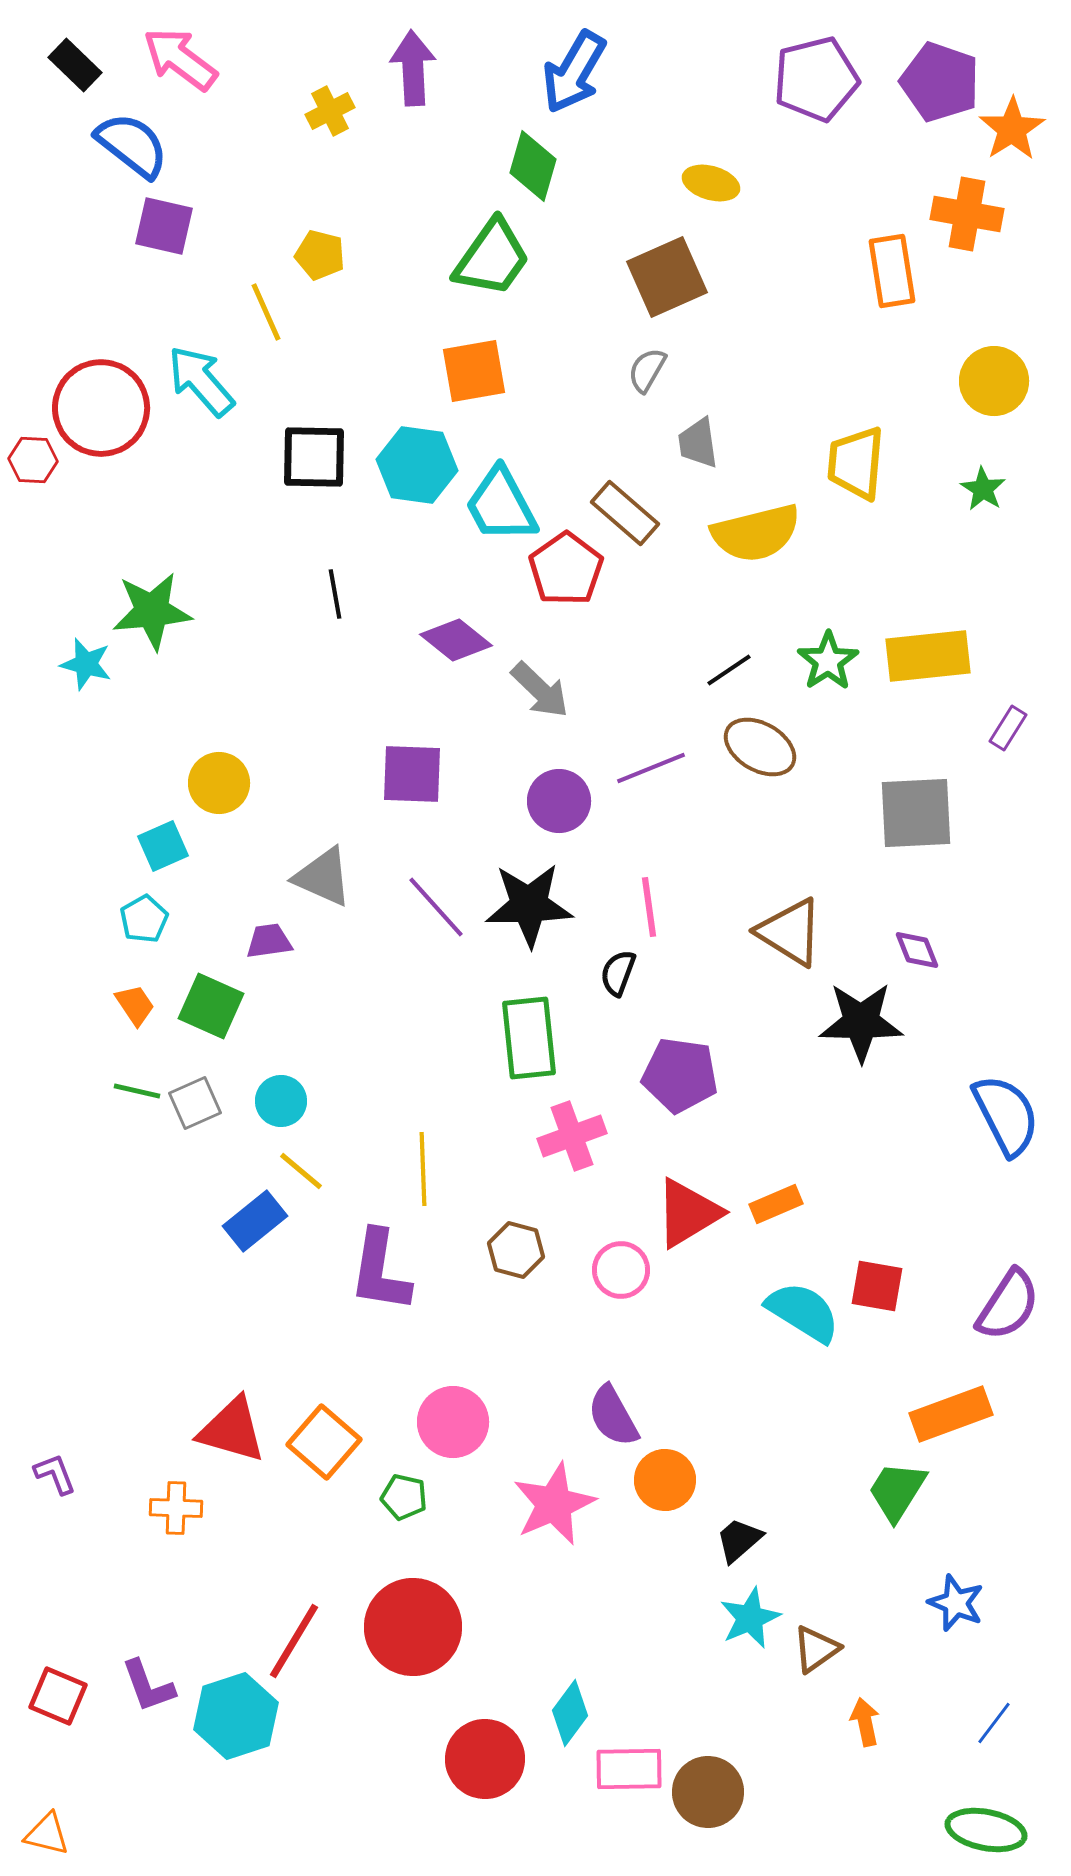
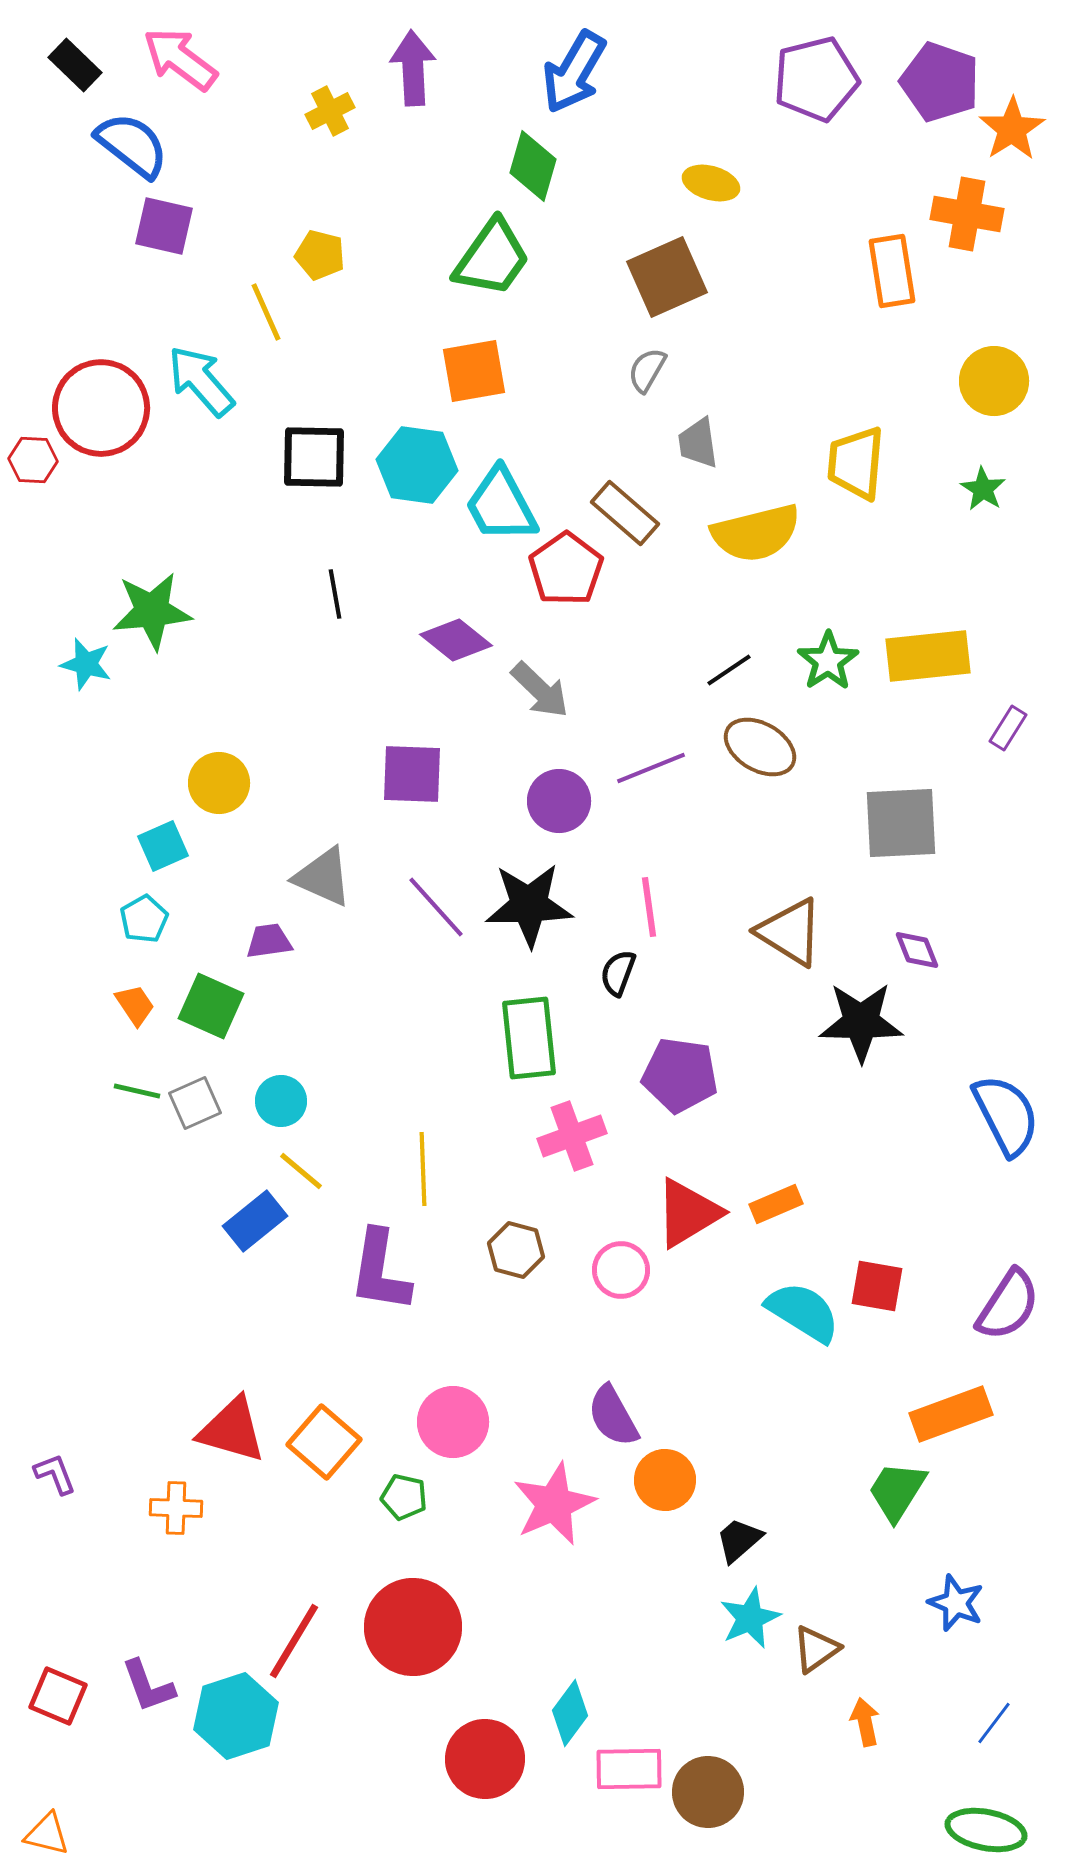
gray square at (916, 813): moved 15 px left, 10 px down
